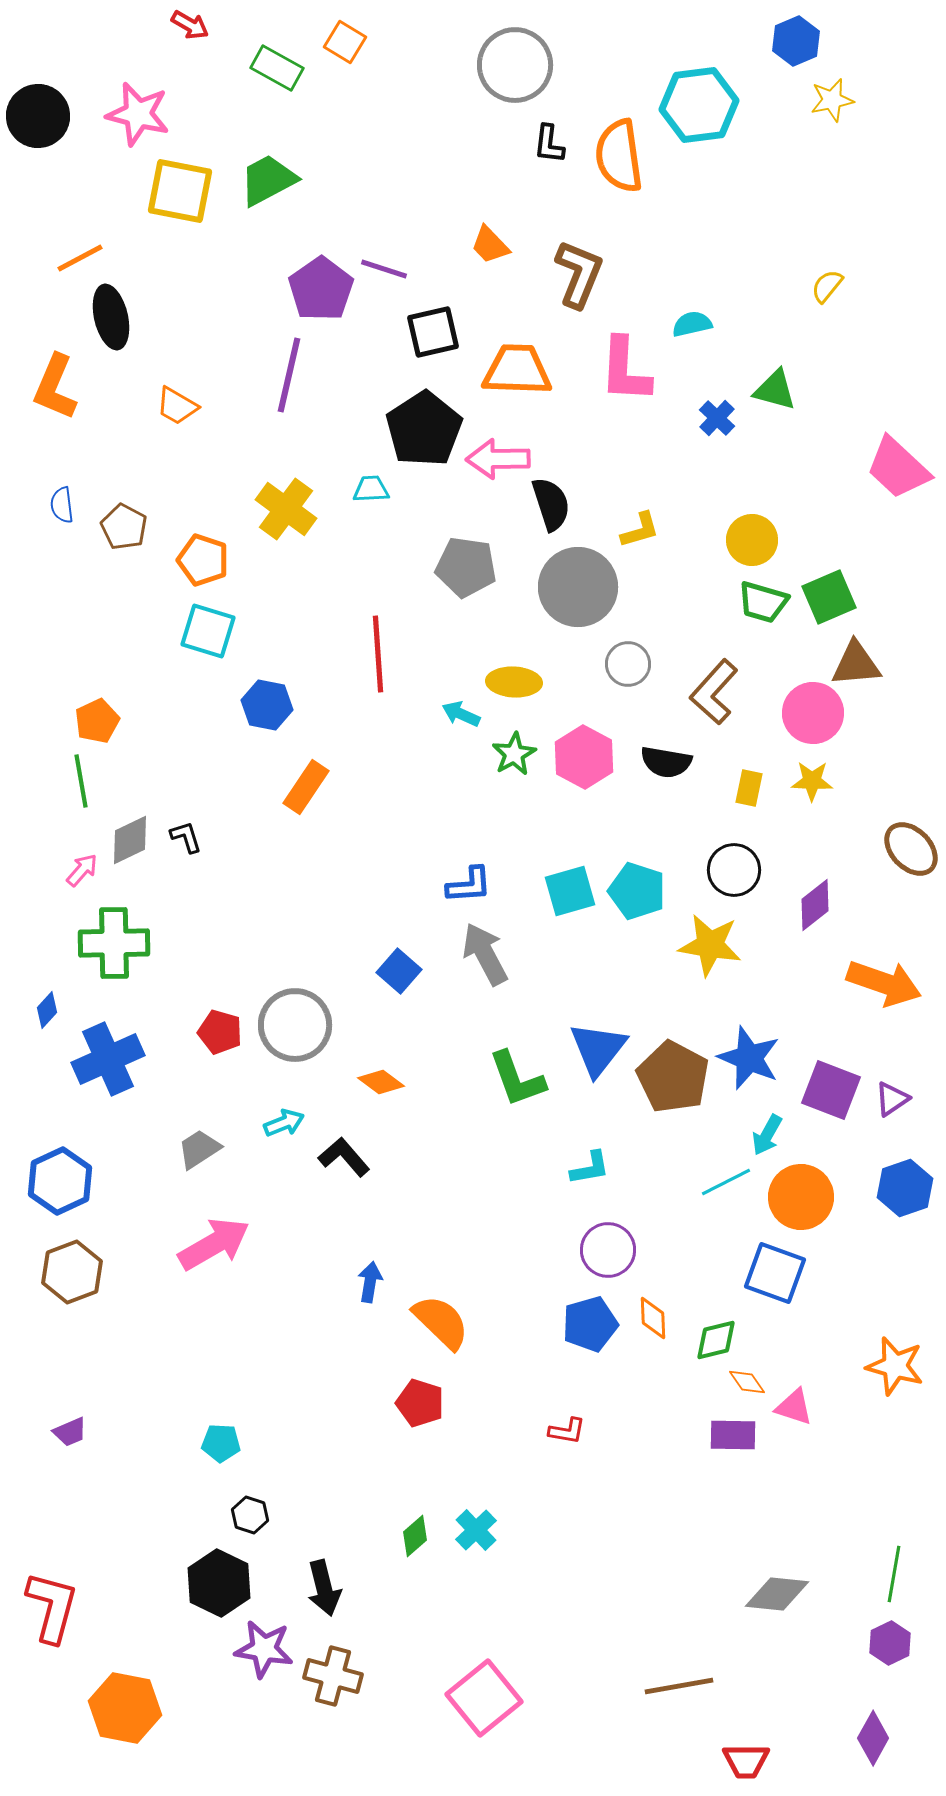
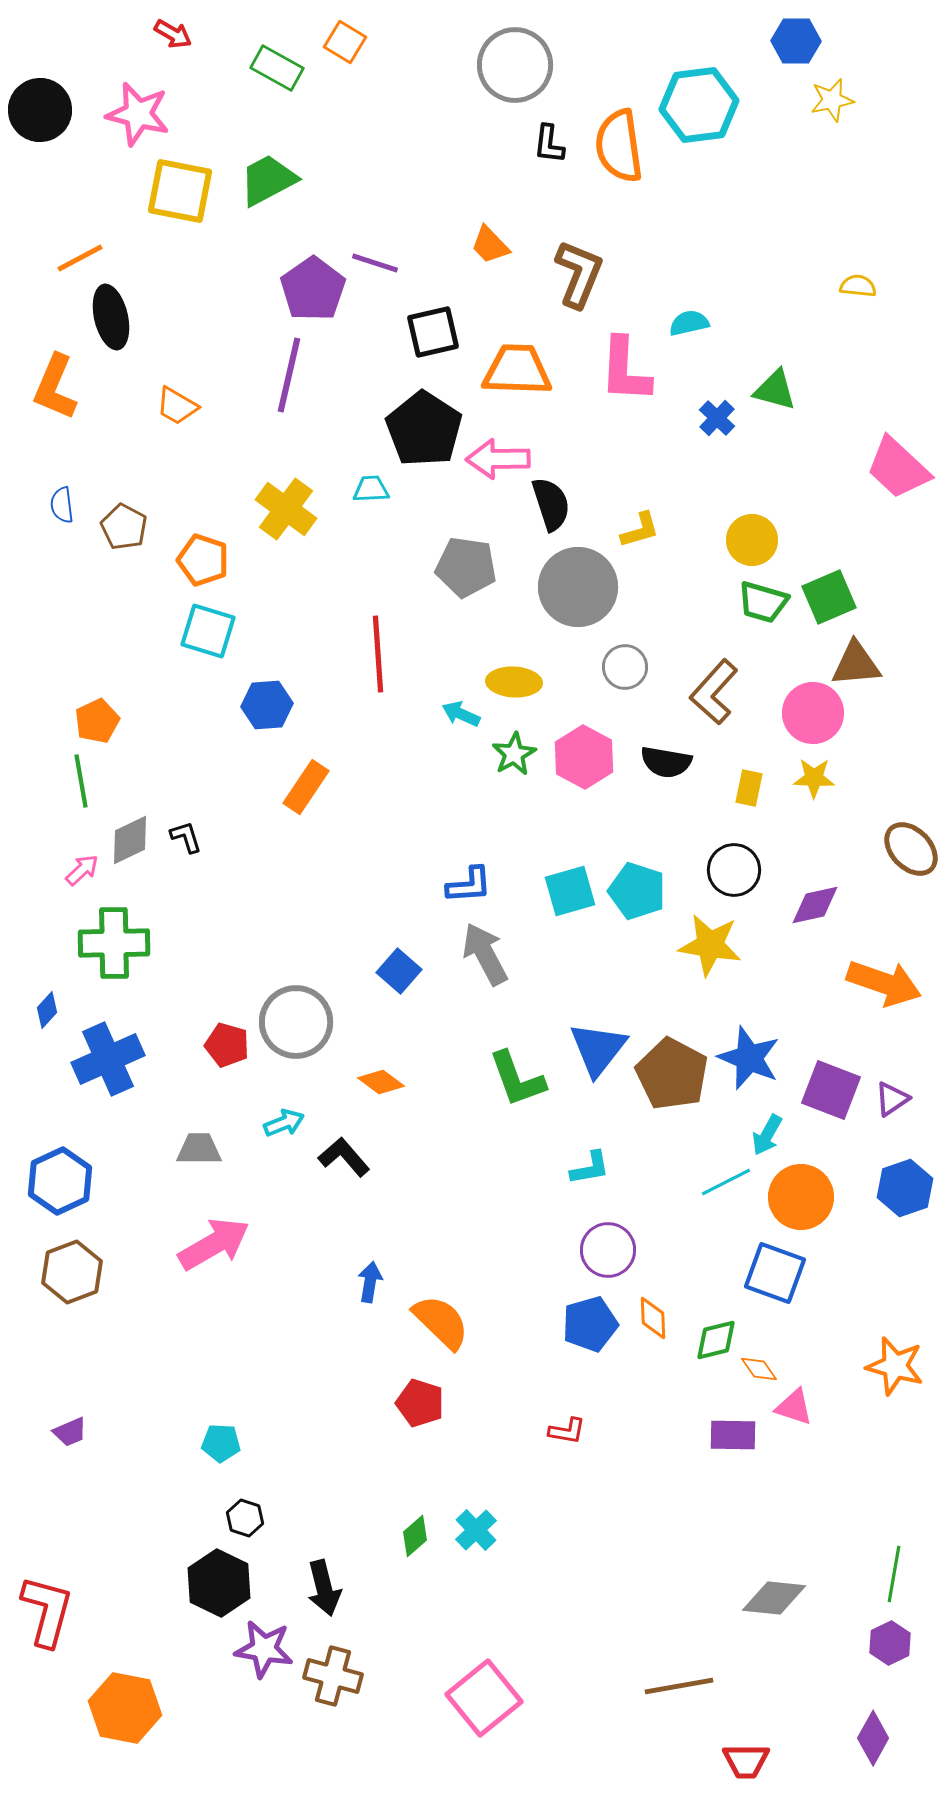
red arrow at (190, 25): moved 17 px left, 9 px down
blue hexagon at (796, 41): rotated 24 degrees clockwise
black circle at (38, 116): moved 2 px right, 6 px up
orange semicircle at (619, 156): moved 10 px up
purple line at (384, 269): moved 9 px left, 6 px up
yellow semicircle at (827, 286): moved 31 px right; rotated 57 degrees clockwise
purple pentagon at (321, 289): moved 8 px left
cyan semicircle at (692, 324): moved 3 px left, 1 px up
black pentagon at (424, 429): rotated 6 degrees counterclockwise
gray circle at (628, 664): moved 3 px left, 3 px down
blue hexagon at (267, 705): rotated 15 degrees counterclockwise
yellow star at (812, 781): moved 2 px right, 3 px up
pink arrow at (82, 870): rotated 6 degrees clockwise
purple diamond at (815, 905): rotated 26 degrees clockwise
gray circle at (295, 1025): moved 1 px right, 3 px up
red pentagon at (220, 1032): moved 7 px right, 13 px down
brown pentagon at (673, 1077): moved 1 px left, 3 px up
gray trapezoid at (199, 1149): rotated 33 degrees clockwise
orange diamond at (747, 1382): moved 12 px right, 13 px up
black hexagon at (250, 1515): moved 5 px left, 3 px down
gray diamond at (777, 1594): moved 3 px left, 4 px down
red L-shape at (52, 1607): moved 5 px left, 4 px down
